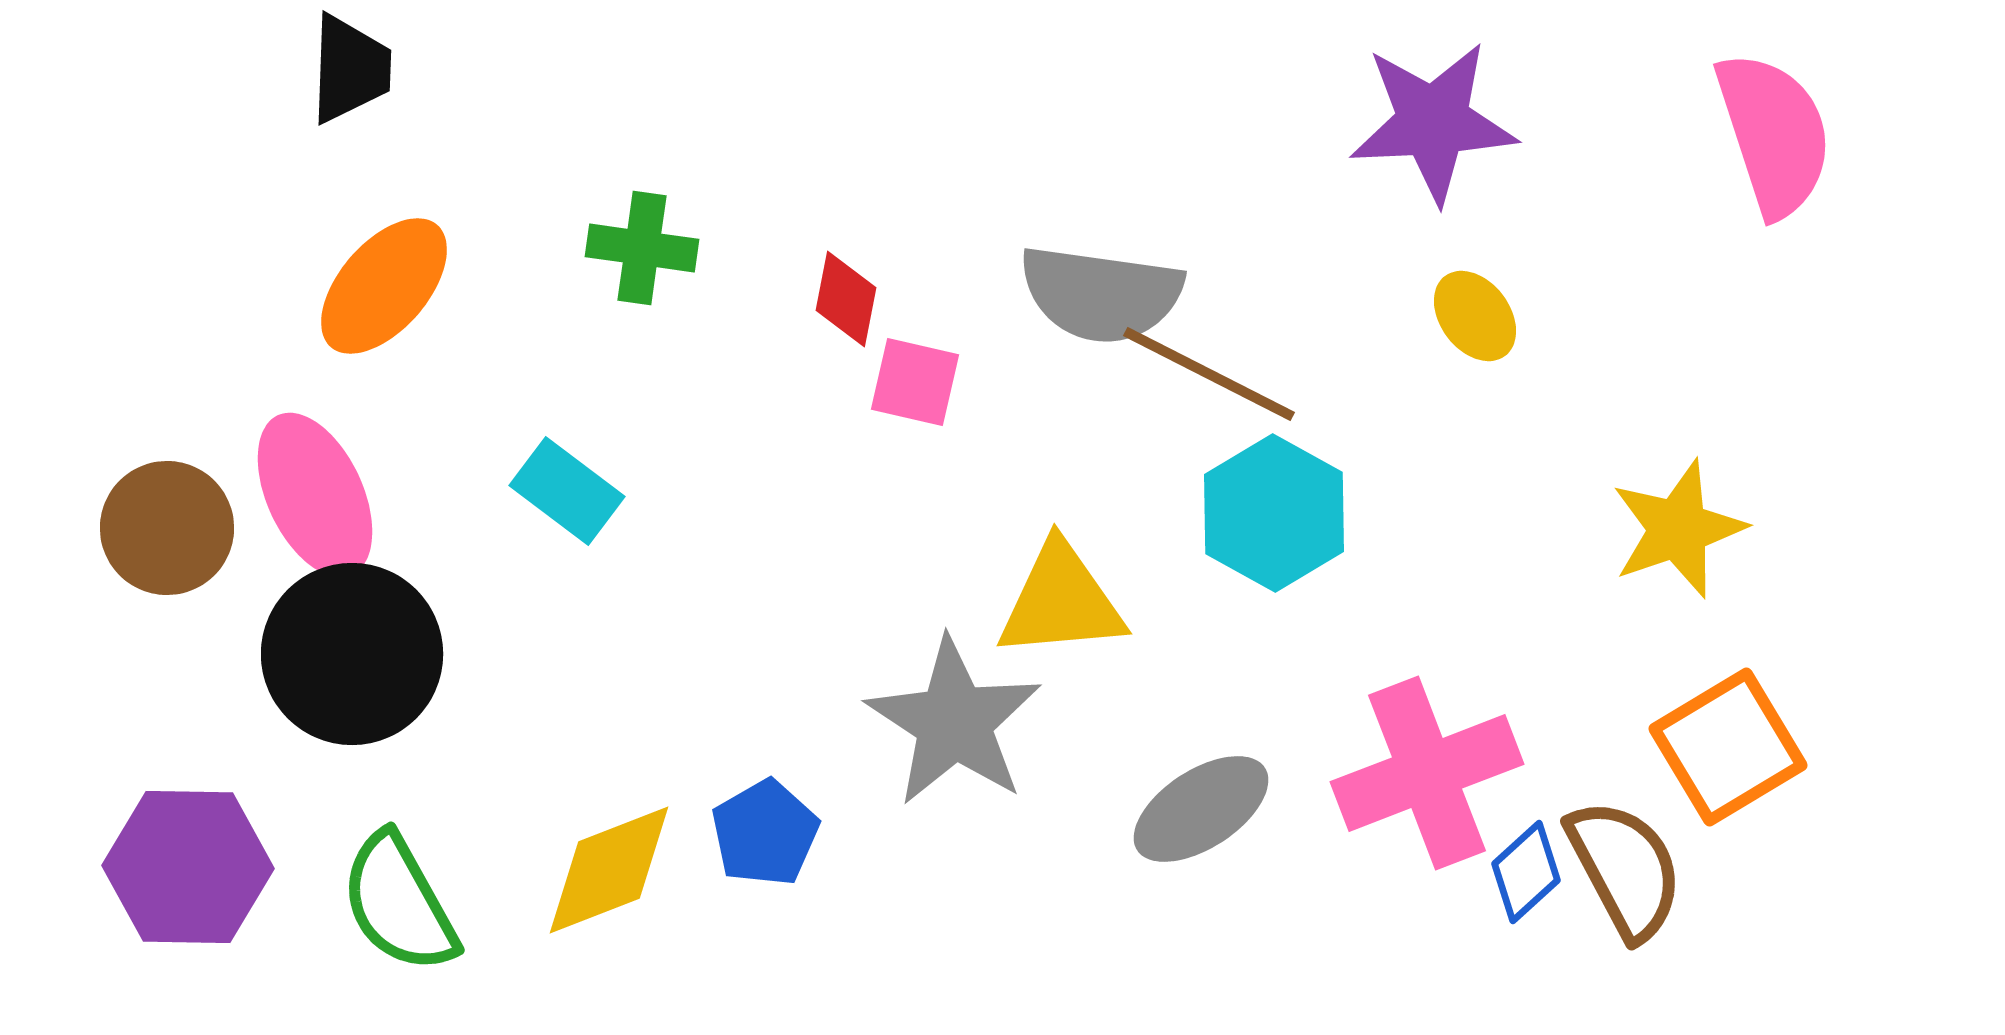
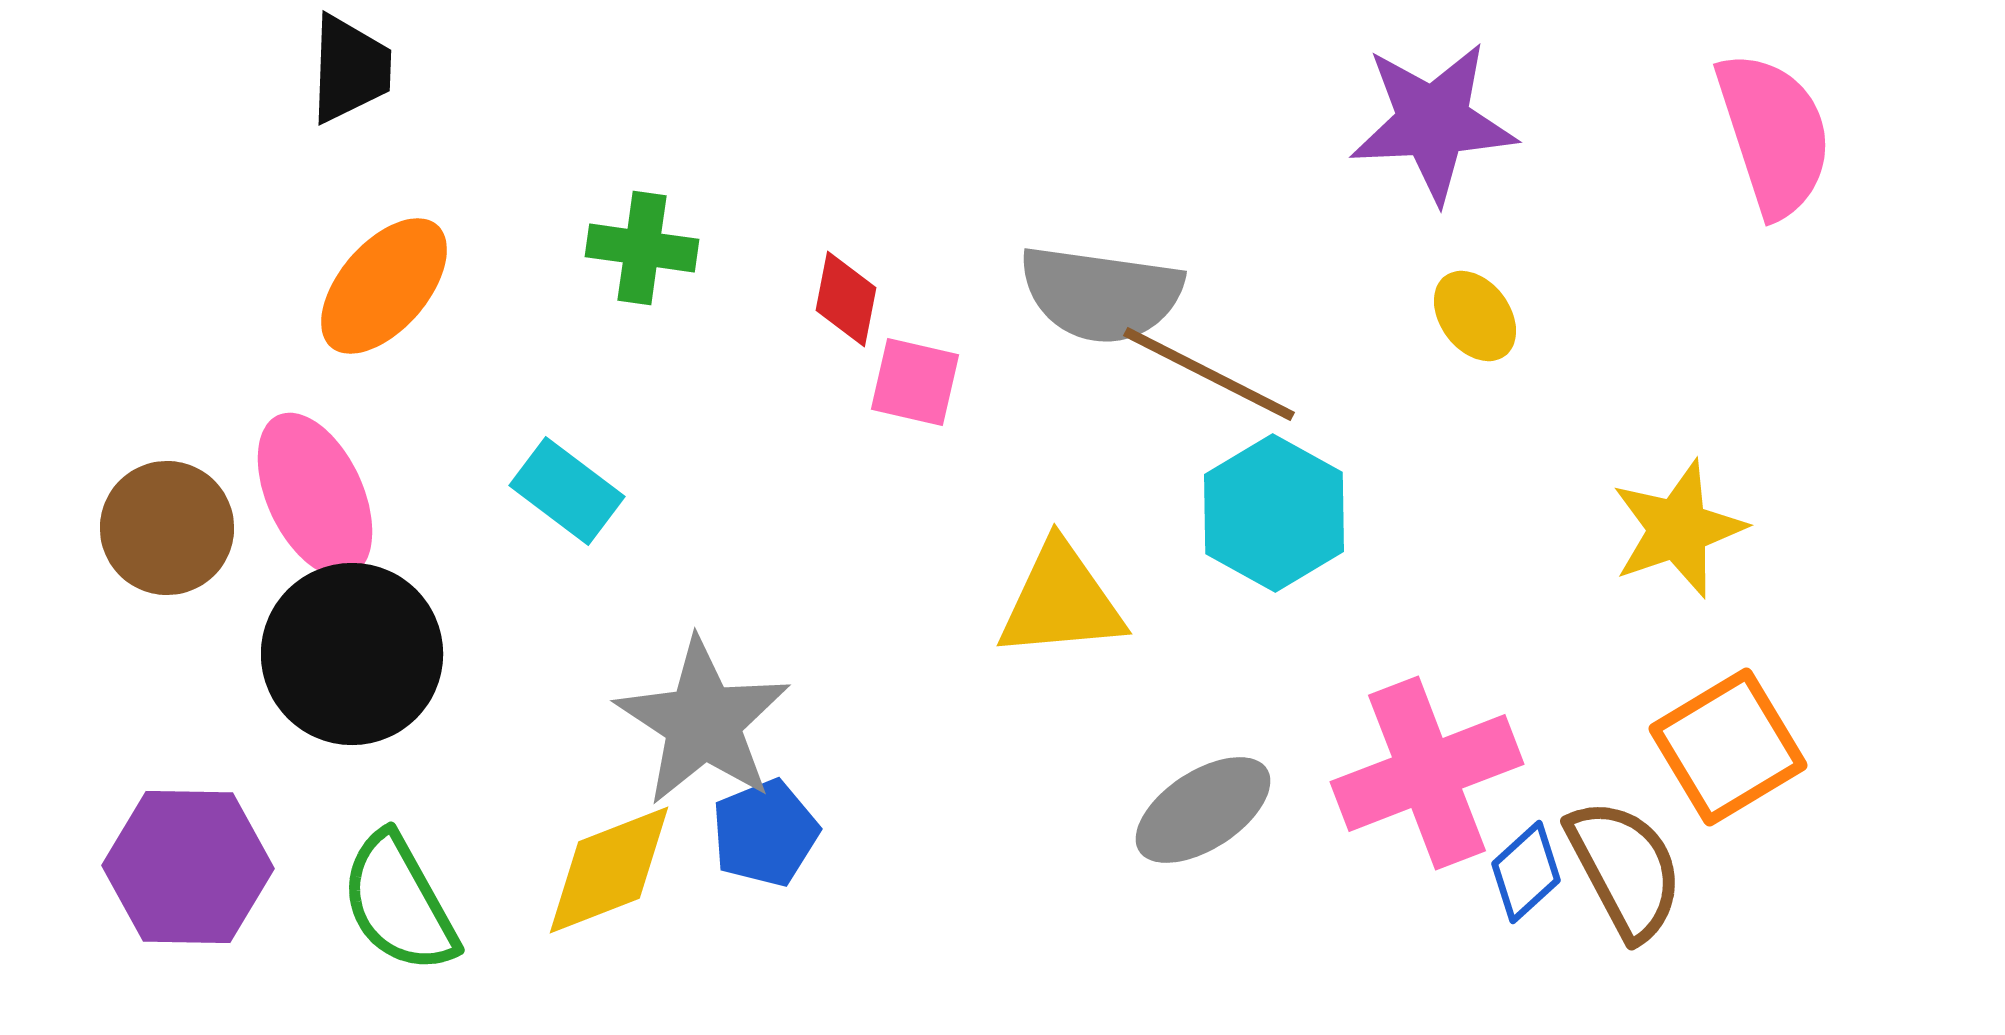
gray star: moved 251 px left
gray ellipse: moved 2 px right, 1 px down
blue pentagon: rotated 8 degrees clockwise
